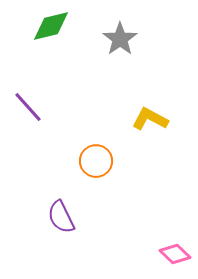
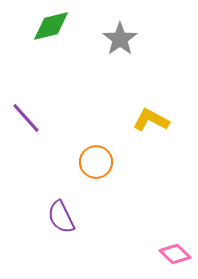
purple line: moved 2 px left, 11 px down
yellow L-shape: moved 1 px right, 1 px down
orange circle: moved 1 px down
